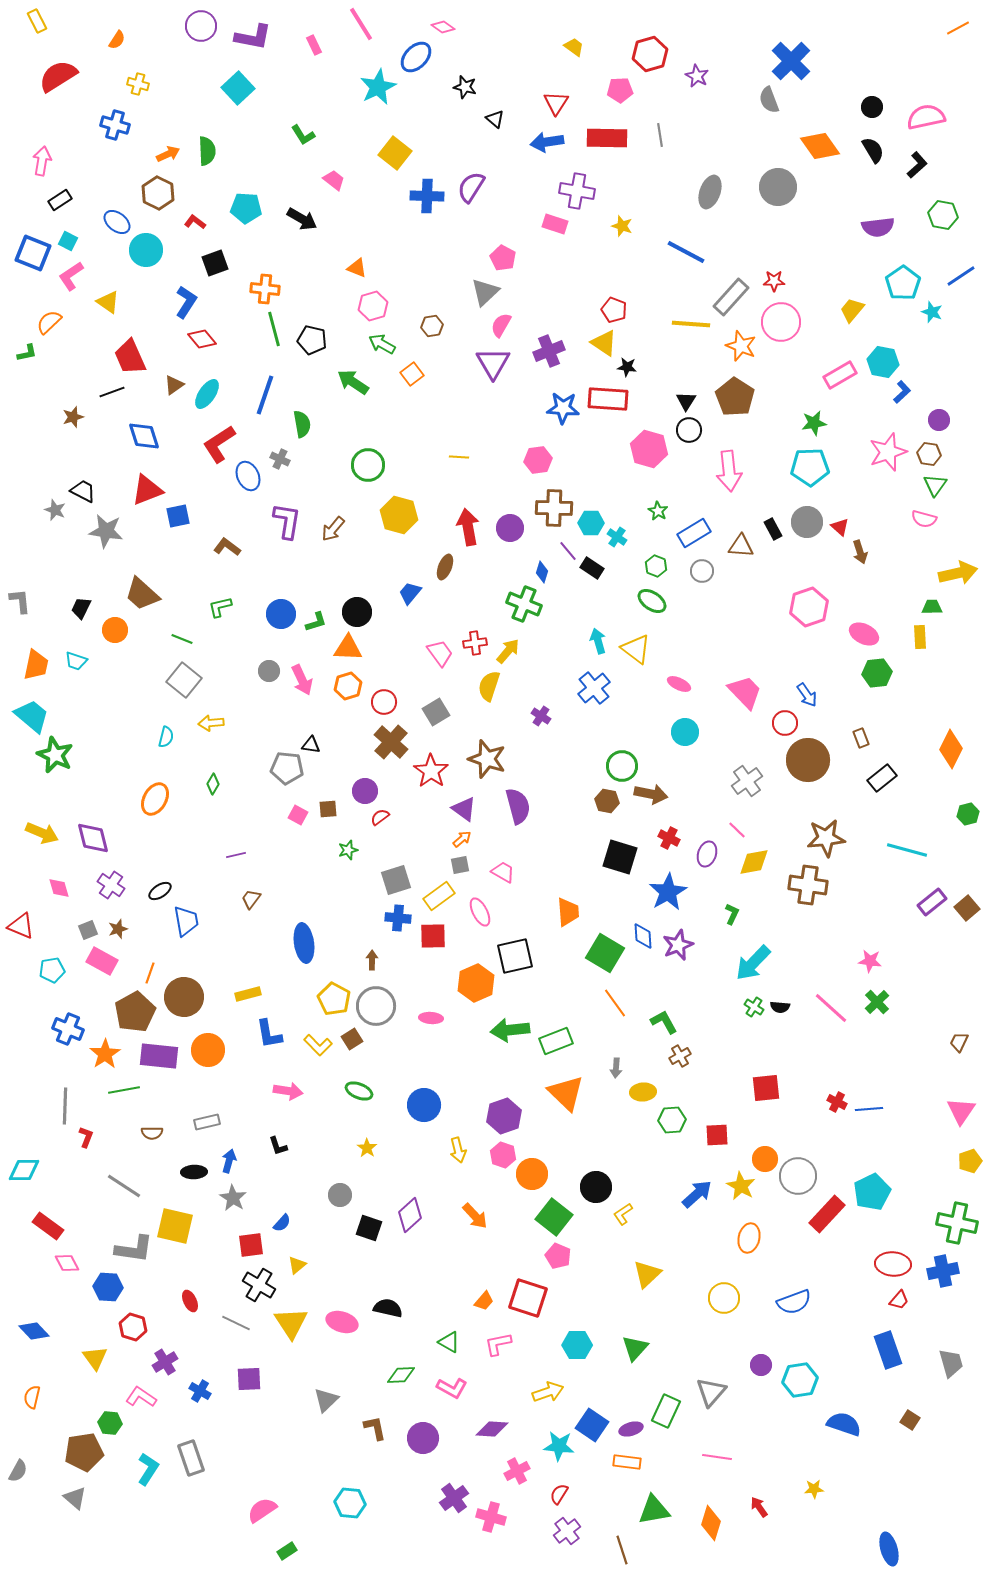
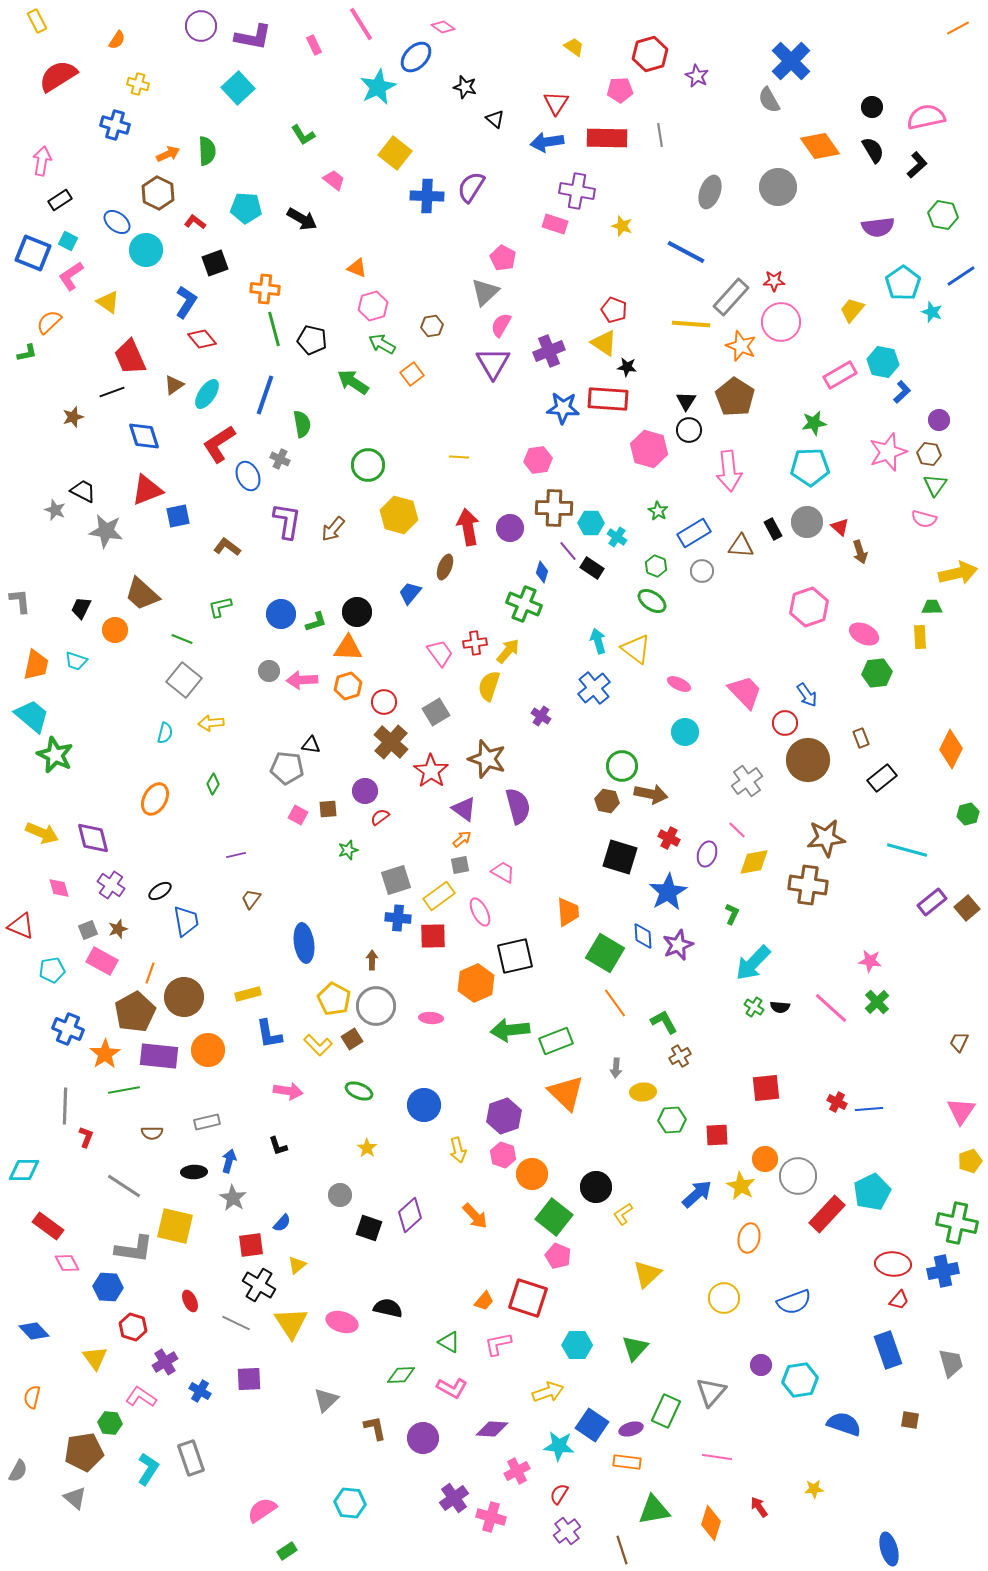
gray semicircle at (769, 100): rotated 8 degrees counterclockwise
pink arrow at (302, 680): rotated 112 degrees clockwise
cyan semicircle at (166, 737): moved 1 px left, 4 px up
brown square at (910, 1420): rotated 24 degrees counterclockwise
